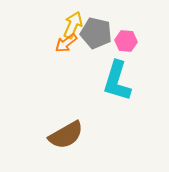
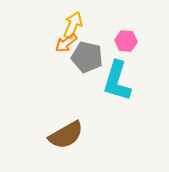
gray pentagon: moved 9 px left, 24 px down
